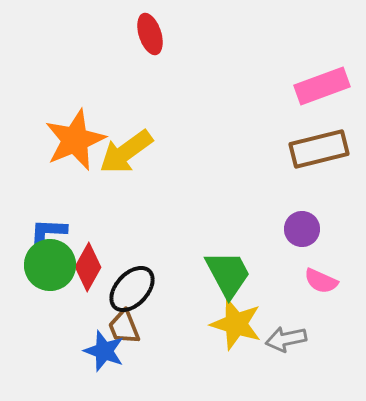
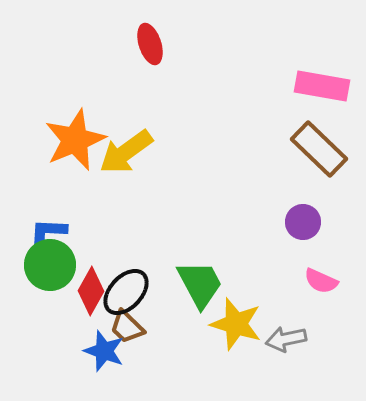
red ellipse: moved 10 px down
pink rectangle: rotated 30 degrees clockwise
brown rectangle: rotated 58 degrees clockwise
purple circle: moved 1 px right, 7 px up
red diamond: moved 3 px right, 24 px down
green trapezoid: moved 28 px left, 10 px down
black ellipse: moved 6 px left, 3 px down
brown trapezoid: moved 3 px right; rotated 24 degrees counterclockwise
